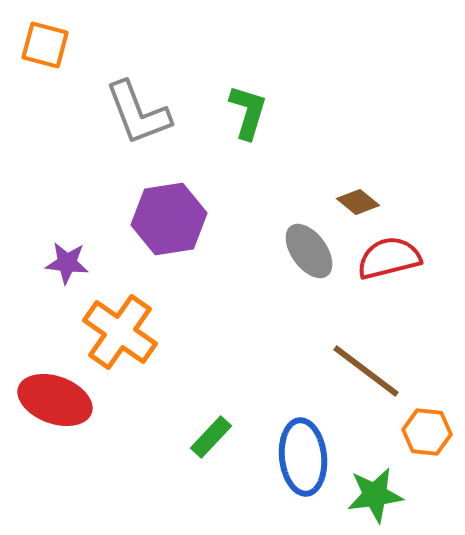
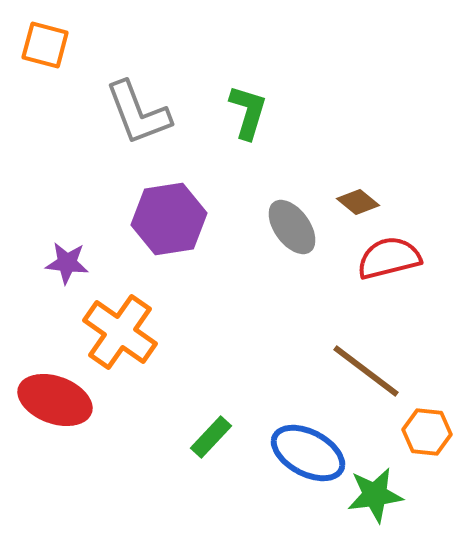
gray ellipse: moved 17 px left, 24 px up
blue ellipse: moved 5 px right, 4 px up; rotated 56 degrees counterclockwise
